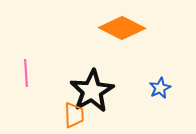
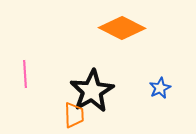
pink line: moved 1 px left, 1 px down
